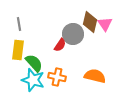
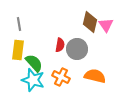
pink triangle: moved 1 px right, 1 px down
gray circle: moved 4 px right, 15 px down
red semicircle: rotated 24 degrees counterclockwise
orange cross: moved 4 px right; rotated 12 degrees clockwise
